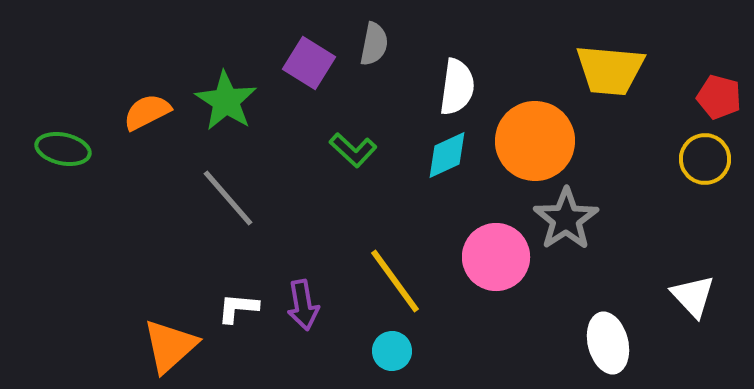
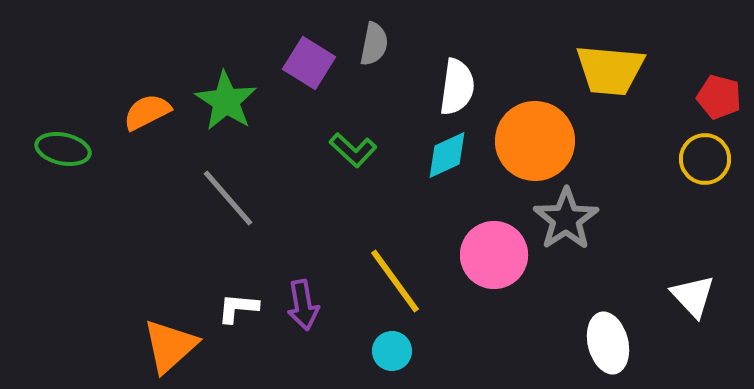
pink circle: moved 2 px left, 2 px up
